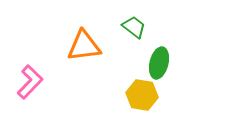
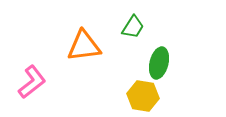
green trapezoid: moved 1 px left; rotated 85 degrees clockwise
pink L-shape: moved 2 px right; rotated 8 degrees clockwise
yellow hexagon: moved 1 px right, 1 px down
